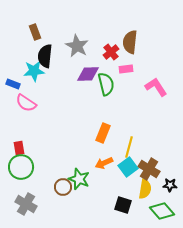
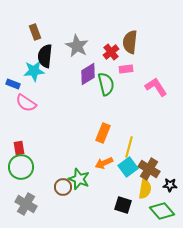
purple diamond: rotated 30 degrees counterclockwise
